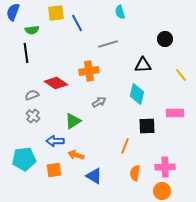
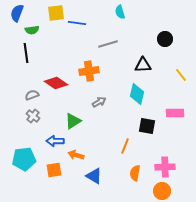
blue semicircle: moved 4 px right, 1 px down
blue line: rotated 54 degrees counterclockwise
black square: rotated 12 degrees clockwise
